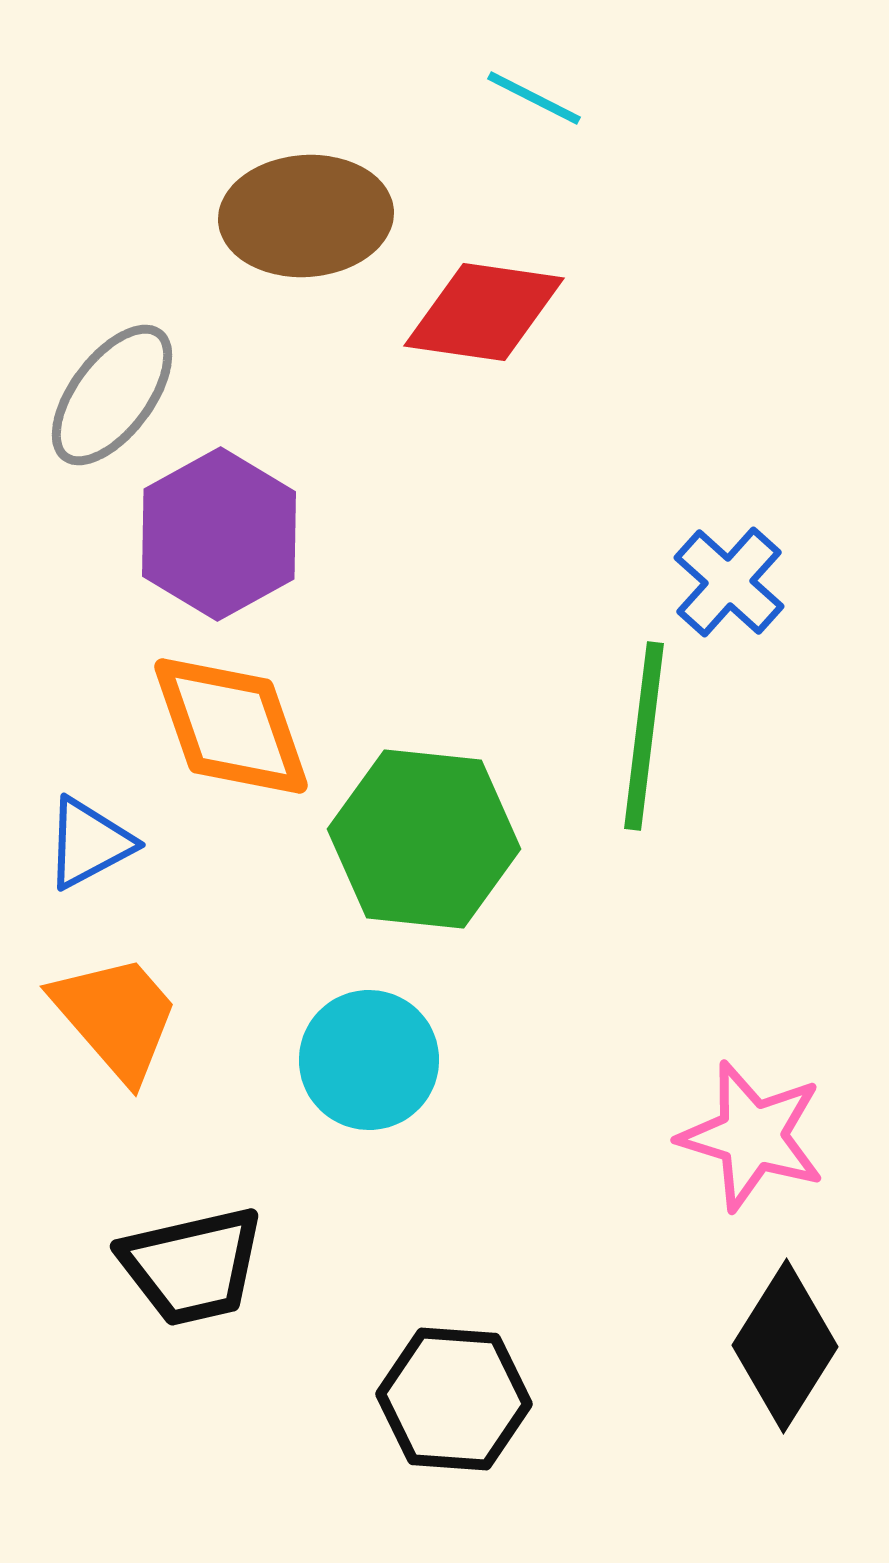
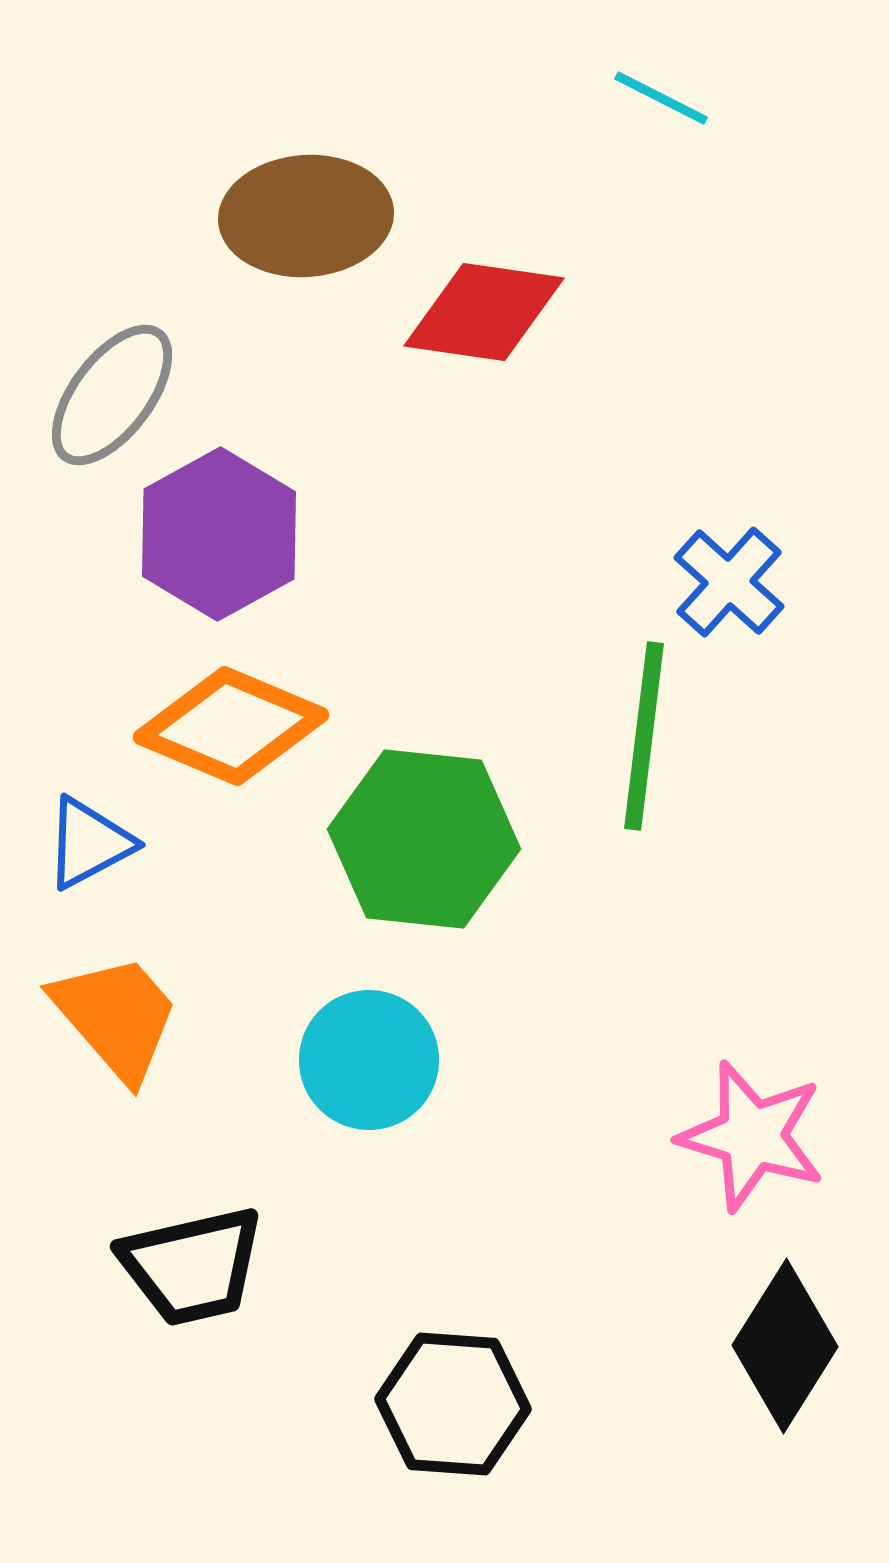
cyan line: moved 127 px right
orange diamond: rotated 48 degrees counterclockwise
black hexagon: moved 1 px left, 5 px down
